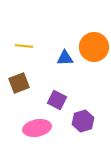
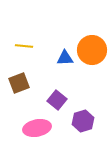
orange circle: moved 2 px left, 3 px down
purple square: rotated 12 degrees clockwise
